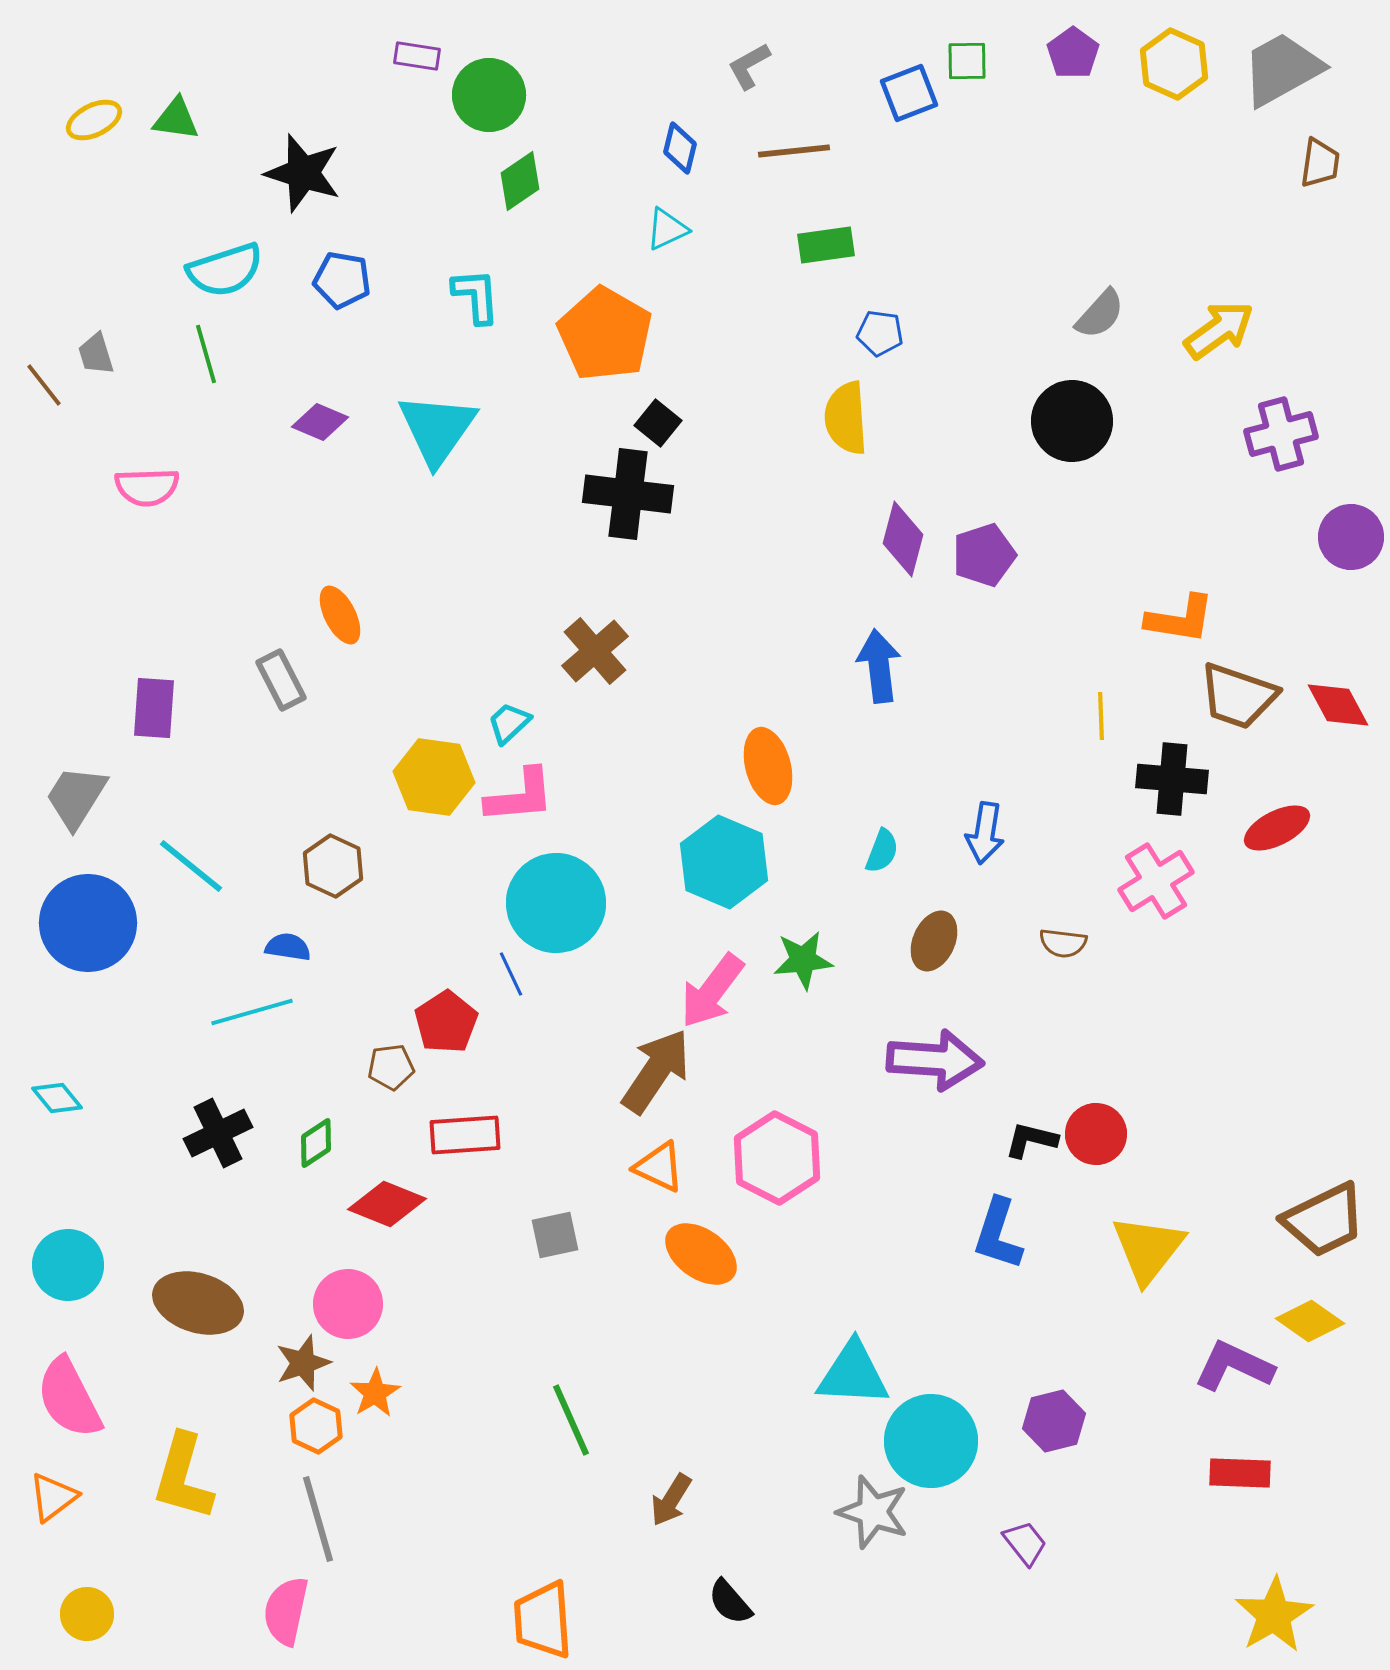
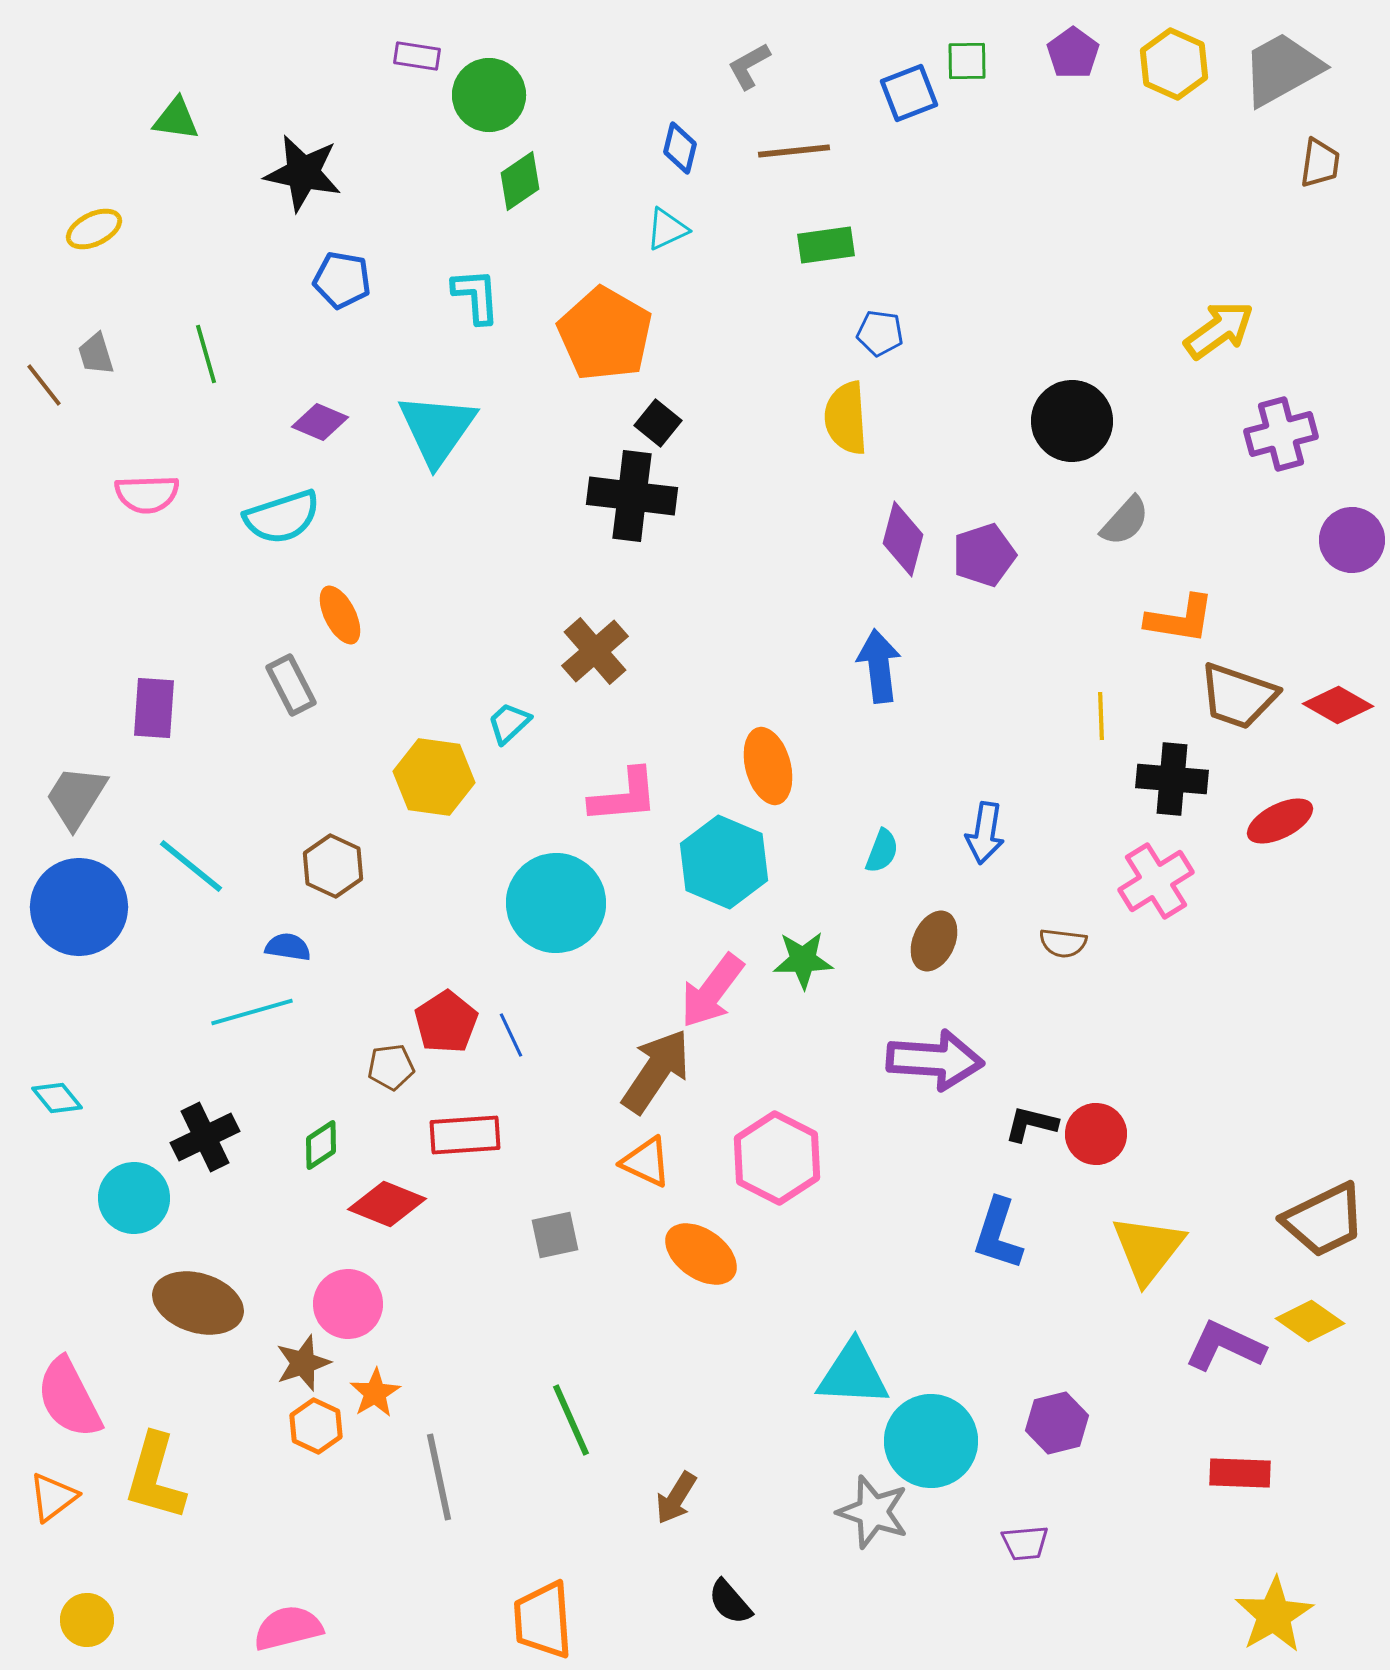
yellow ellipse at (94, 120): moved 109 px down
black star at (303, 173): rotated 6 degrees counterclockwise
cyan semicircle at (225, 270): moved 57 px right, 247 px down
gray semicircle at (1100, 314): moved 25 px right, 207 px down
pink semicircle at (147, 487): moved 7 px down
black cross at (628, 494): moved 4 px right, 2 px down
purple circle at (1351, 537): moved 1 px right, 3 px down
gray rectangle at (281, 680): moved 10 px right, 5 px down
red diamond at (1338, 705): rotated 32 degrees counterclockwise
pink L-shape at (520, 796): moved 104 px right
red ellipse at (1277, 828): moved 3 px right, 7 px up
blue circle at (88, 923): moved 9 px left, 16 px up
green star at (803, 960): rotated 4 degrees clockwise
blue line at (511, 974): moved 61 px down
black cross at (218, 1133): moved 13 px left, 4 px down
black L-shape at (1031, 1140): moved 16 px up
green diamond at (316, 1143): moved 5 px right, 2 px down
orange triangle at (659, 1167): moved 13 px left, 5 px up
cyan circle at (68, 1265): moved 66 px right, 67 px up
purple L-shape at (1234, 1366): moved 9 px left, 20 px up
purple hexagon at (1054, 1421): moved 3 px right, 2 px down
yellow L-shape at (183, 1477): moved 28 px left
brown arrow at (671, 1500): moved 5 px right, 2 px up
gray line at (318, 1519): moved 121 px right, 42 px up; rotated 4 degrees clockwise
purple trapezoid at (1025, 1543): rotated 123 degrees clockwise
pink semicircle at (286, 1611): moved 2 px right, 17 px down; rotated 64 degrees clockwise
yellow circle at (87, 1614): moved 6 px down
